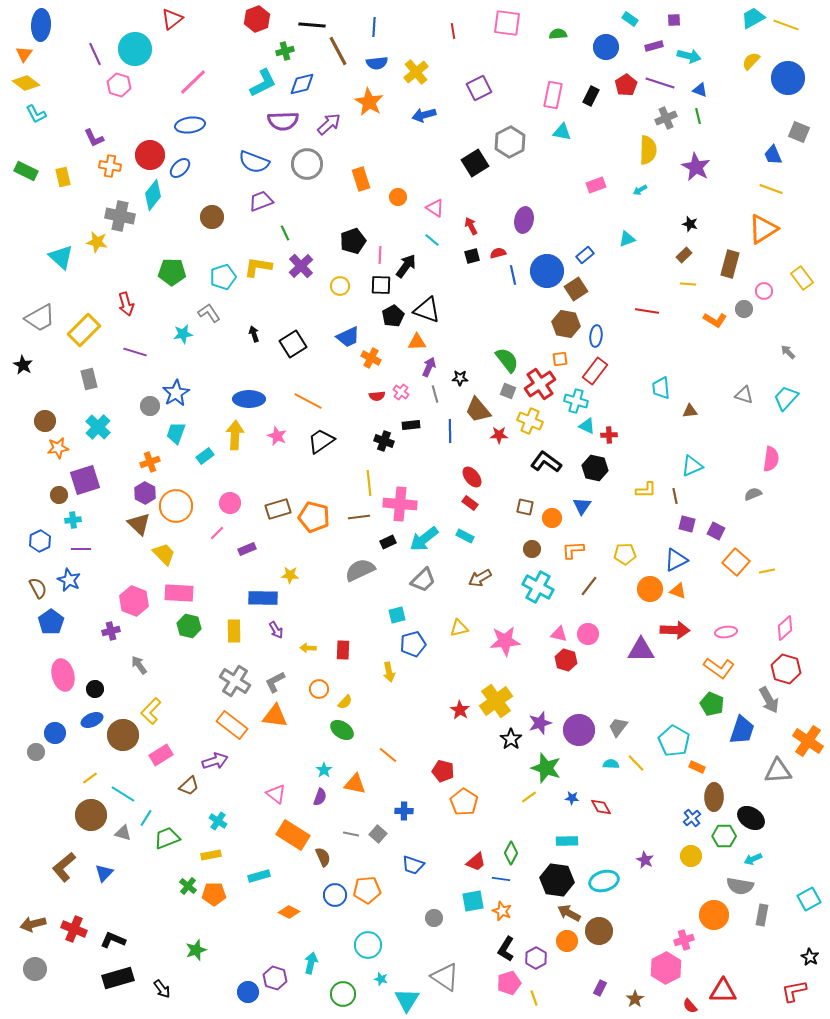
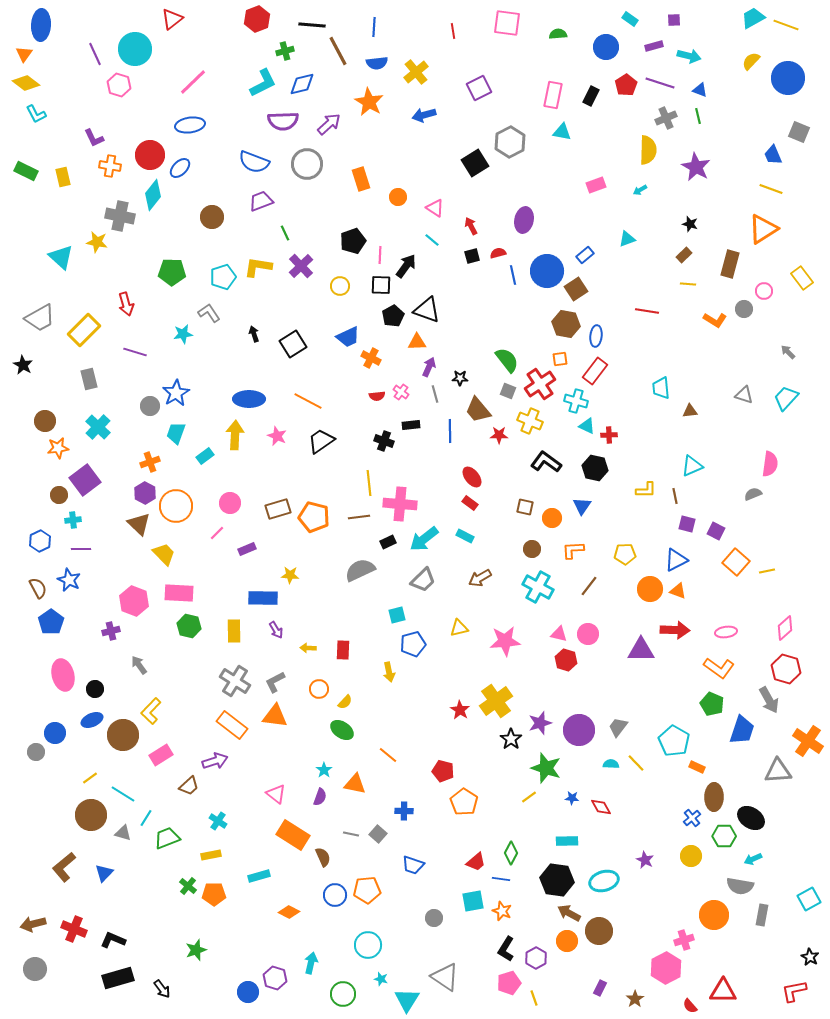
pink semicircle at (771, 459): moved 1 px left, 5 px down
purple square at (85, 480): rotated 20 degrees counterclockwise
